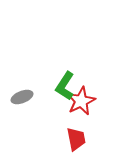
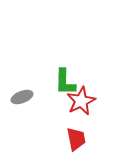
green L-shape: moved 4 px up; rotated 32 degrees counterclockwise
